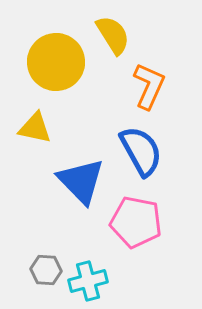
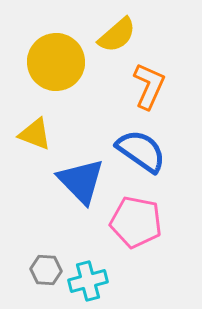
yellow semicircle: moved 4 px right; rotated 81 degrees clockwise
yellow triangle: moved 6 px down; rotated 9 degrees clockwise
blue semicircle: rotated 26 degrees counterclockwise
